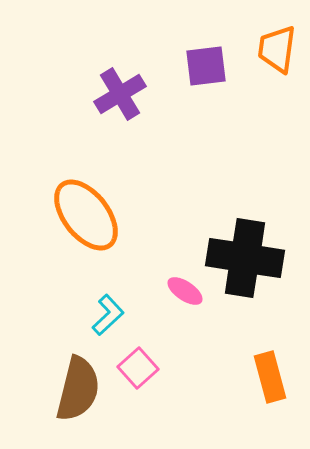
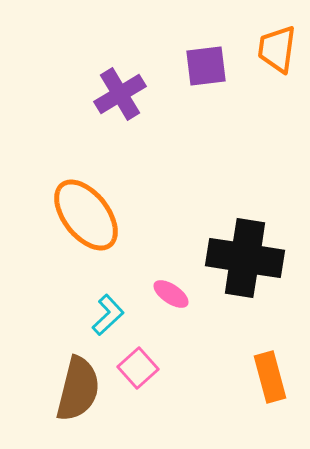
pink ellipse: moved 14 px left, 3 px down
